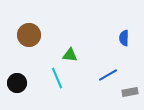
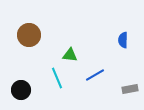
blue semicircle: moved 1 px left, 2 px down
blue line: moved 13 px left
black circle: moved 4 px right, 7 px down
gray rectangle: moved 3 px up
